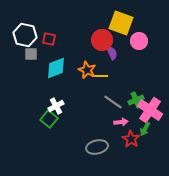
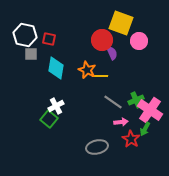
cyan diamond: rotated 60 degrees counterclockwise
